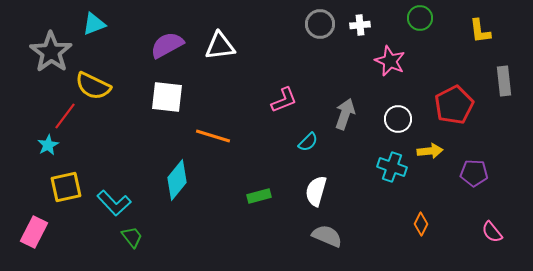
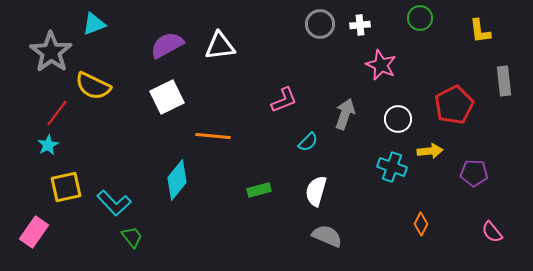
pink star: moved 9 px left, 4 px down
white square: rotated 32 degrees counterclockwise
red line: moved 8 px left, 3 px up
orange line: rotated 12 degrees counterclockwise
green rectangle: moved 6 px up
pink rectangle: rotated 8 degrees clockwise
